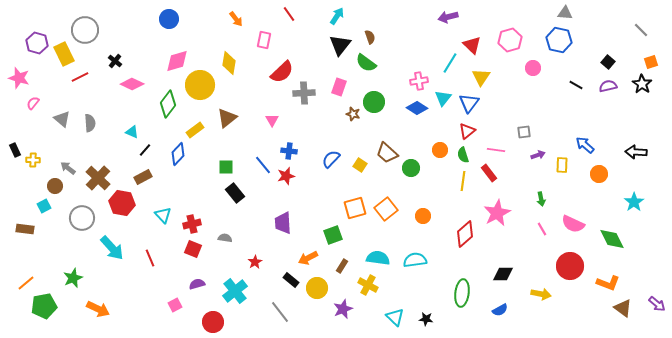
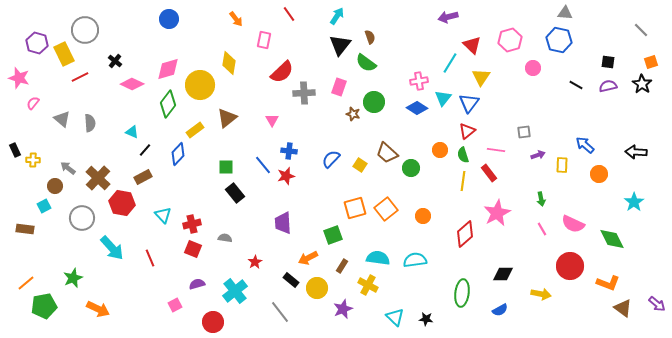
pink diamond at (177, 61): moved 9 px left, 8 px down
black square at (608, 62): rotated 32 degrees counterclockwise
